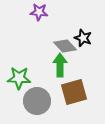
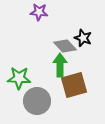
brown square: moved 7 px up
